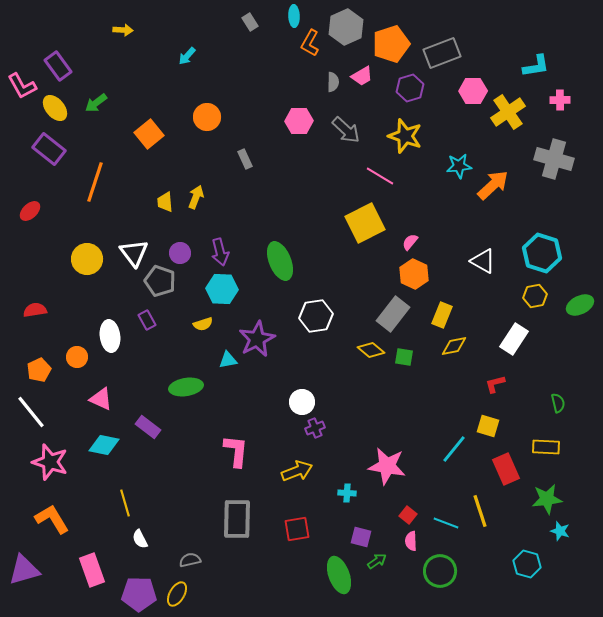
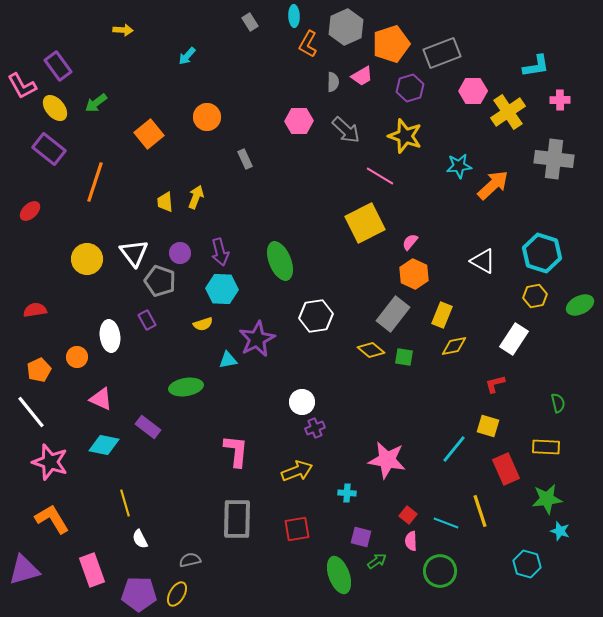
orange L-shape at (310, 43): moved 2 px left, 1 px down
gray cross at (554, 159): rotated 9 degrees counterclockwise
pink star at (387, 466): moved 6 px up
